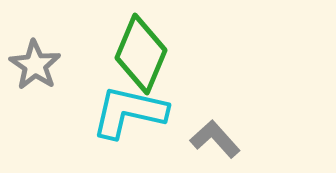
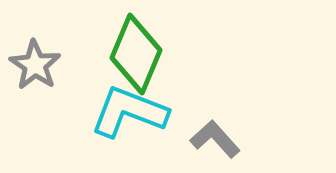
green diamond: moved 5 px left
cyan L-shape: rotated 8 degrees clockwise
